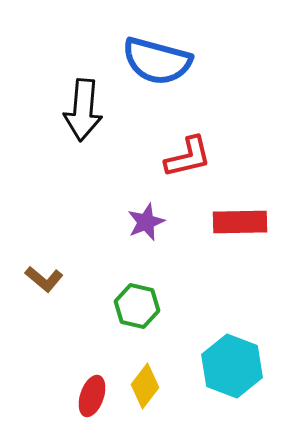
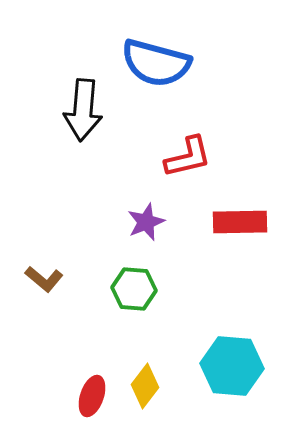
blue semicircle: moved 1 px left, 2 px down
green hexagon: moved 3 px left, 17 px up; rotated 9 degrees counterclockwise
cyan hexagon: rotated 16 degrees counterclockwise
